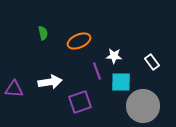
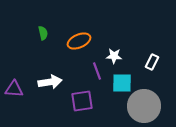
white rectangle: rotated 63 degrees clockwise
cyan square: moved 1 px right, 1 px down
purple square: moved 2 px right, 1 px up; rotated 10 degrees clockwise
gray circle: moved 1 px right
